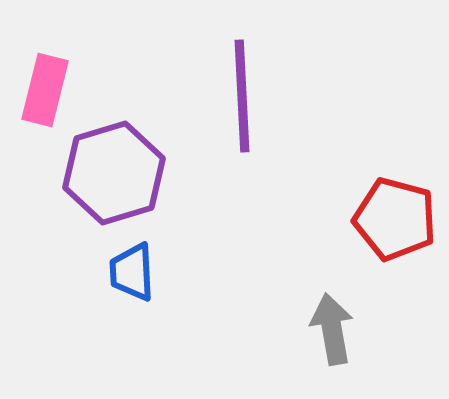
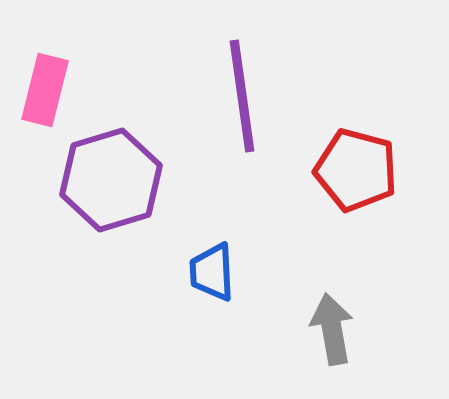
purple line: rotated 5 degrees counterclockwise
purple hexagon: moved 3 px left, 7 px down
red pentagon: moved 39 px left, 49 px up
blue trapezoid: moved 80 px right
